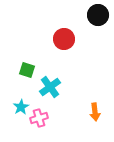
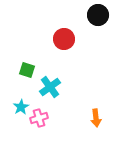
orange arrow: moved 1 px right, 6 px down
